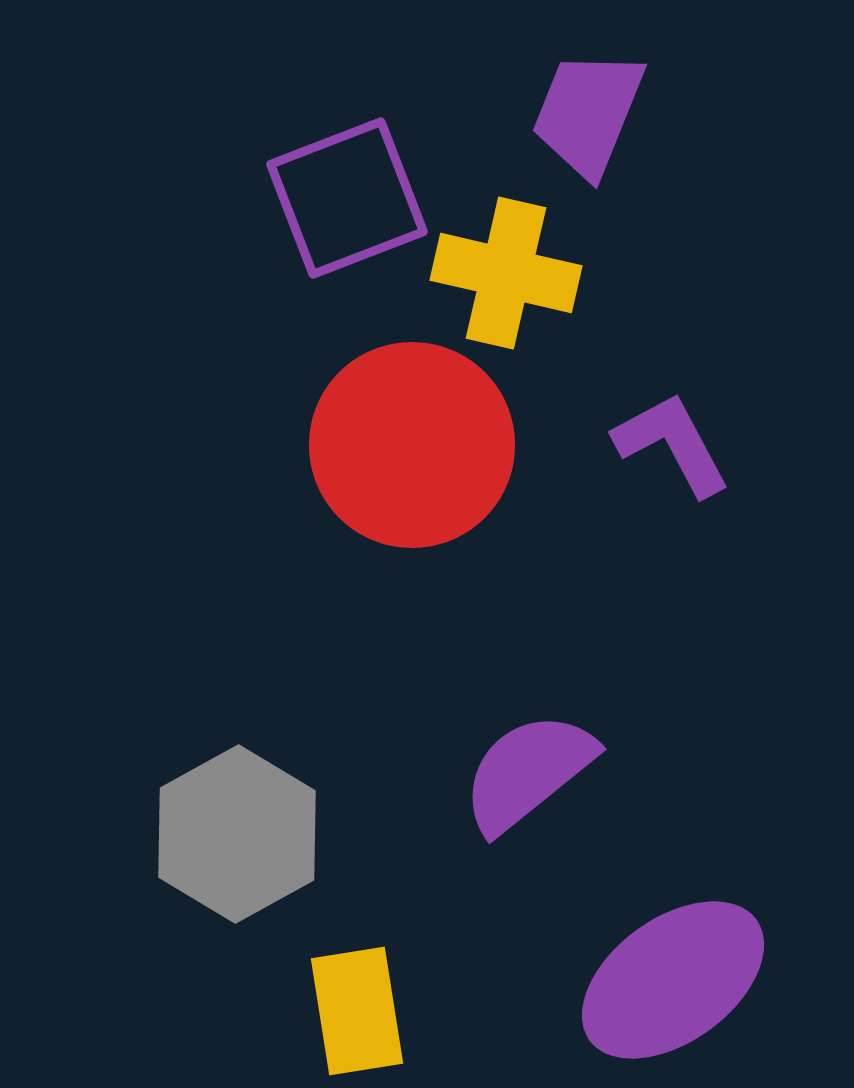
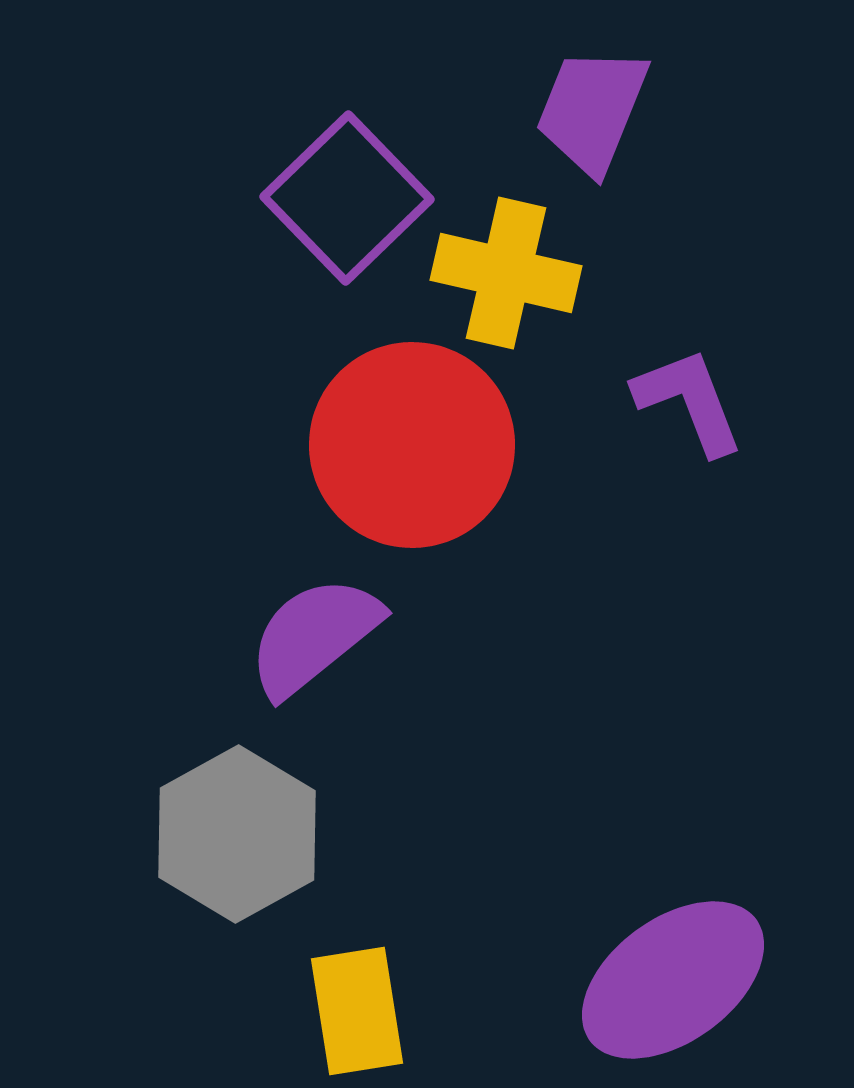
purple trapezoid: moved 4 px right, 3 px up
purple square: rotated 23 degrees counterclockwise
purple L-shape: moved 17 px right, 43 px up; rotated 7 degrees clockwise
purple semicircle: moved 214 px left, 136 px up
